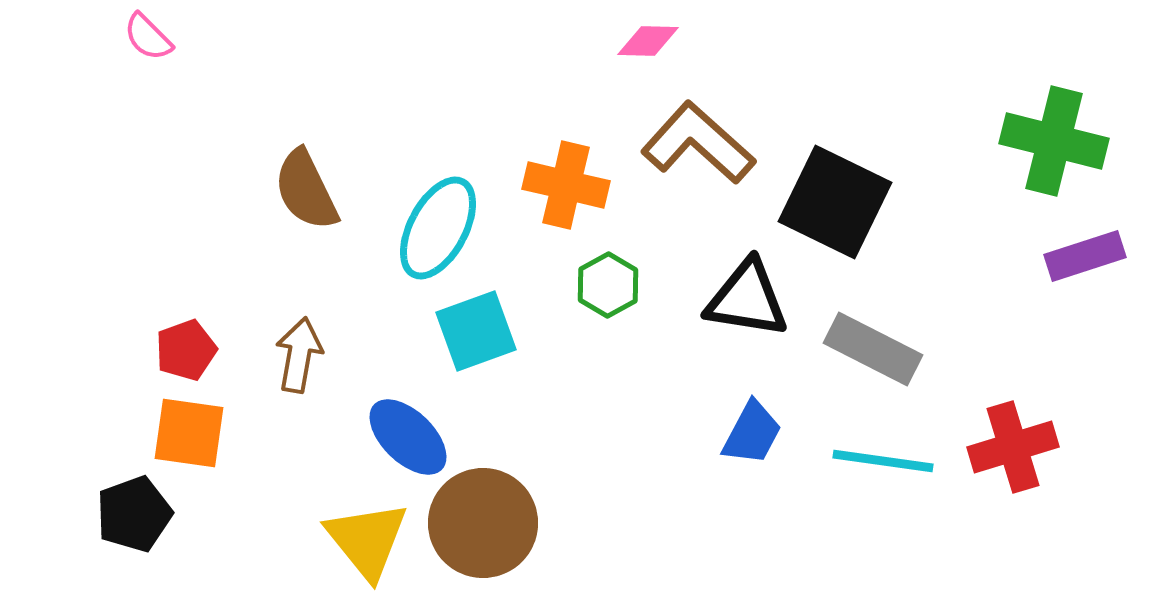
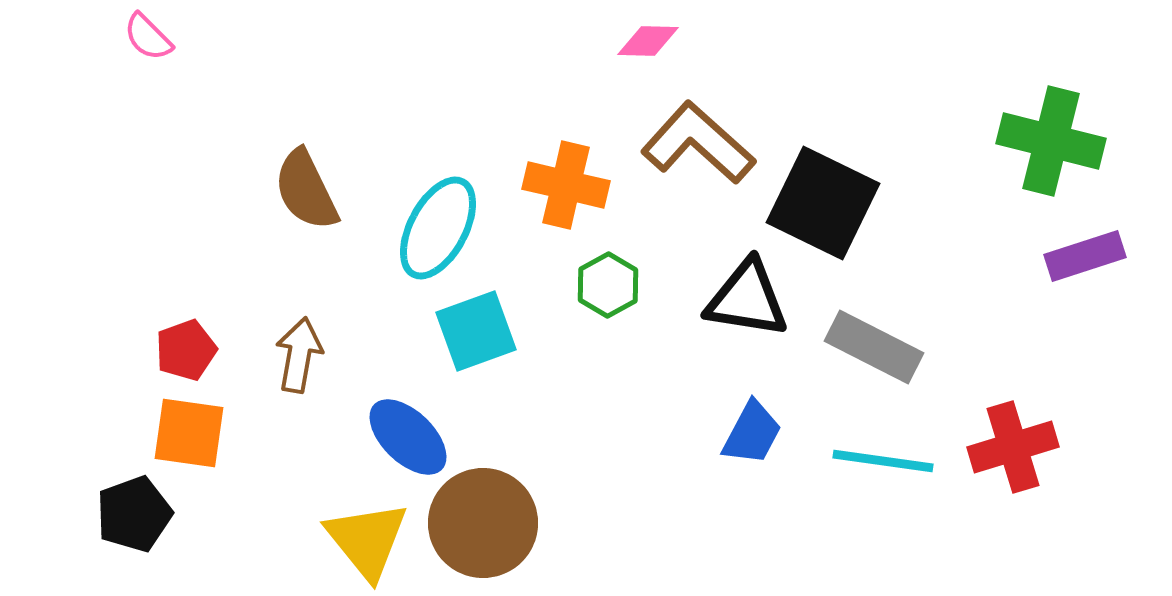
green cross: moved 3 px left
black square: moved 12 px left, 1 px down
gray rectangle: moved 1 px right, 2 px up
